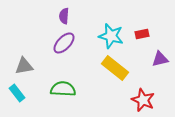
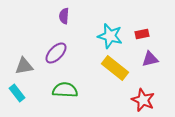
cyan star: moved 1 px left
purple ellipse: moved 8 px left, 10 px down
purple triangle: moved 10 px left
green semicircle: moved 2 px right, 1 px down
